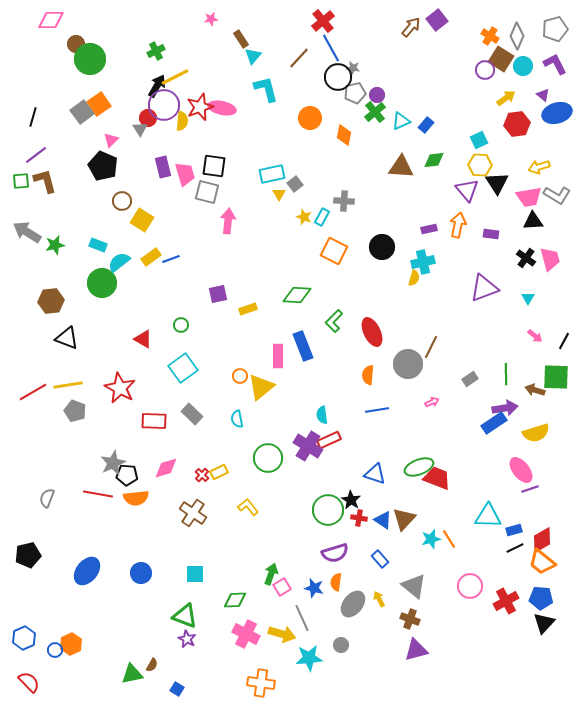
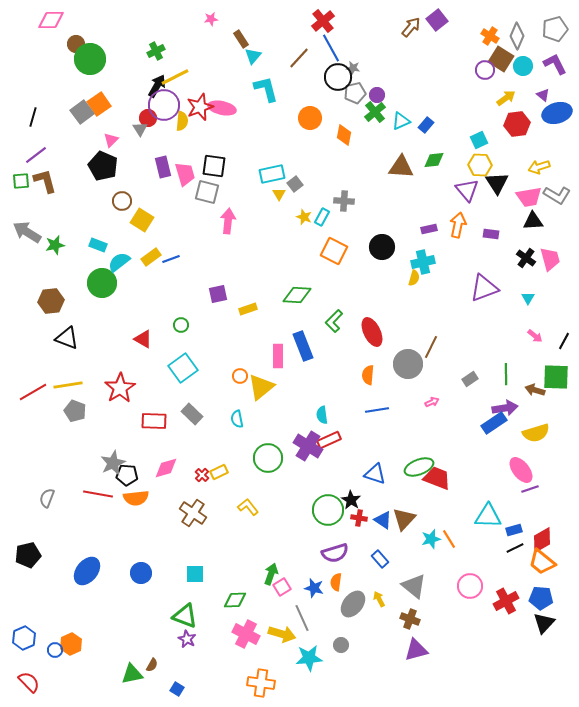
red star at (120, 388): rotated 12 degrees clockwise
